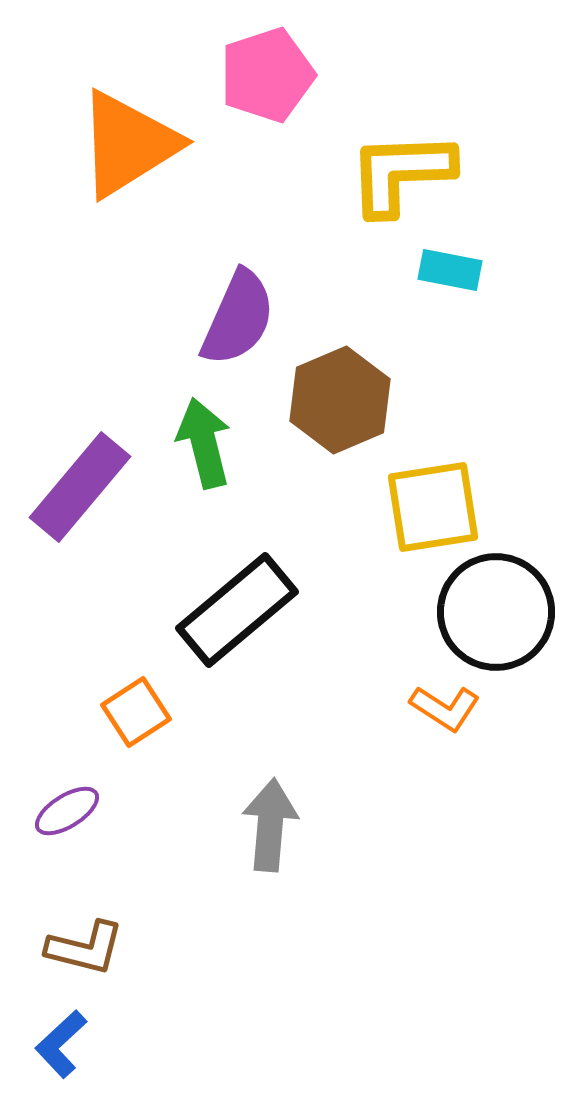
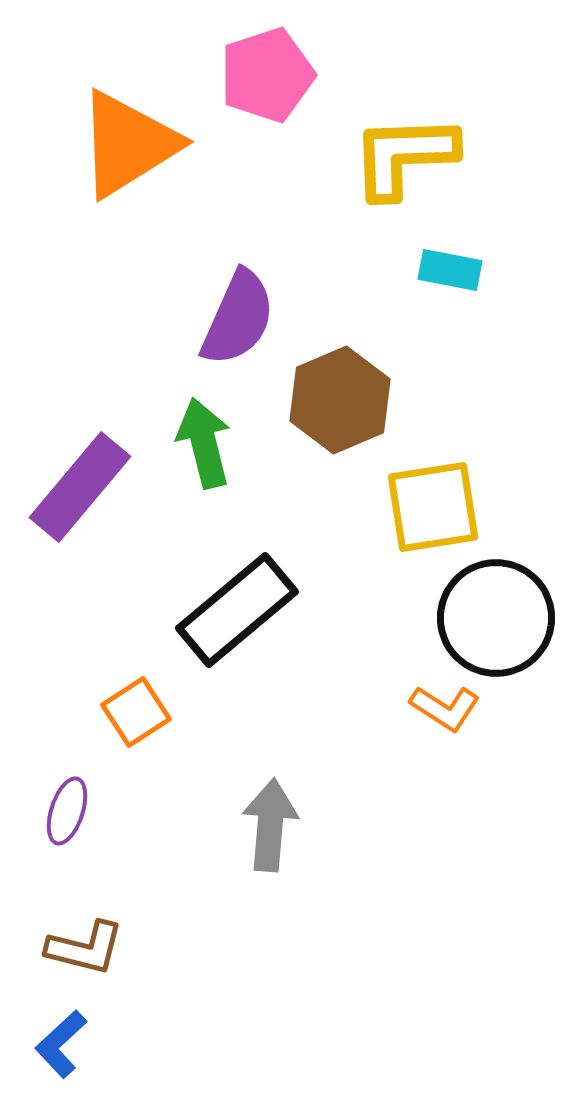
yellow L-shape: moved 3 px right, 17 px up
black circle: moved 6 px down
purple ellipse: rotated 40 degrees counterclockwise
